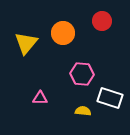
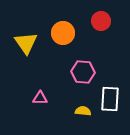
red circle: moved 1 px left
yellow triangle: rotated 15 degrees counterclockwise
pink hexagon: moved 1 px right, 2 px up
white rectangle: moved 1 px down; rotated 75 degrees clockwise
